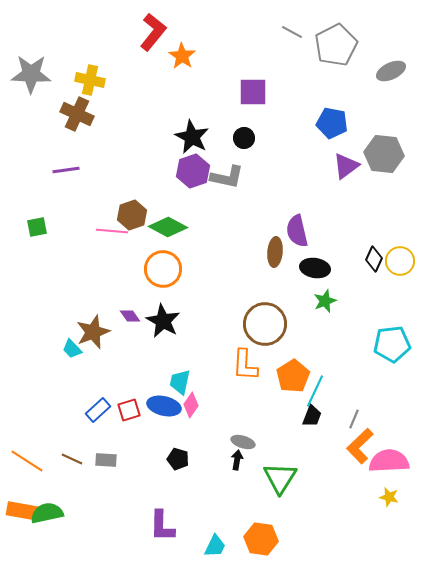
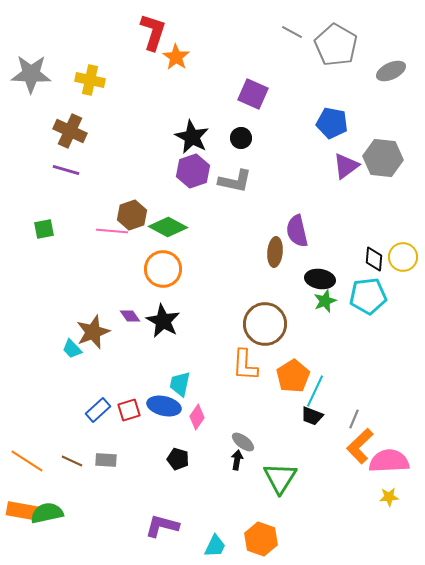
red L-shape at (153, 32): rotated 21 degrees counterclockwise
gray pentagon at (336, 45): rotated 15 degrees counterclockwise
orange star at (182, 56): moved 6 px left, 1 px down
purple square at (253, 92): moved 2 px down; rotated 24 degrees clockwise
brown cross at (77, 114): moved 7 px left, 17 px down
black circle at (244, 138): moved 3 px left
gray hexagon at (384, 154): moved 1 px left, 4 px down
purple line at (66, 170): rotated 24 degrees clockwise
gray L-shape at (227, 177): moved 8 px right, 4 px down
green square at (37, 227): moved 7 px right, 2 px down
black diamond at (374, 259): rotated 20 degrees counterclockwise
yellow circle at (400, 261): moved 3 px right, 4 px up
black ellipse at (315, 268): moved 5 px right, 11 px down
cyan pentagon at (392, 344): moved 24 px left, 48 px up
cyan trapezoid at (180, 382): moved 2 px down
pink diamond at (191, 405): moved 6 px right, 12 px down
black trapezoid at (312, 416): rotated 90 degrees clockwise
gray ellipse at (243, 442): rotated 20 degrees clockwise
brown line at (72, 459): moved 2 px down
yellow star at (389, 497): rotated 18 degrees counterclockwise
purple L-shape at (162, 526): rotated 104 degrees clockwise
orange hexagon at (261, 539): rotated 12 degrees clockwise
